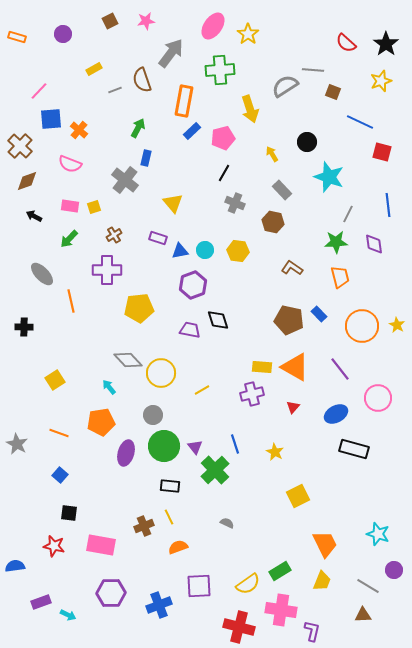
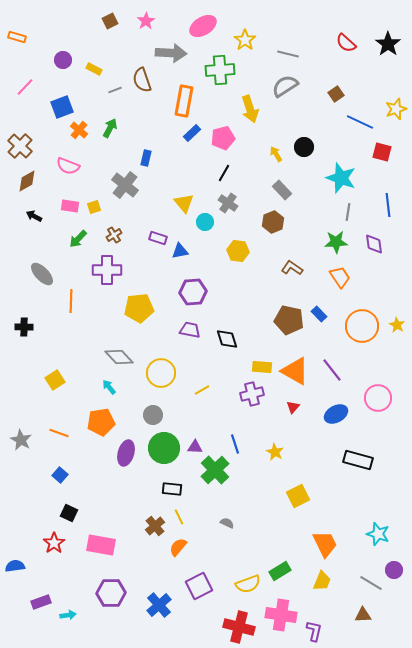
pink star at (146, 21): rotated 24 degrees counterclockwise
pink ellipse at (213, 26): moved 10 px left; rotated 24 degrees clockwise
purple circle at (63, 34): moved 26 px down
yellow star at (248, 34): moved 3 px left, 6 px down
black star at (386, 44): moved 2 px right
gray arrow at (171, 53): rotated 56 degrees clockwise
yellow rectangle at (94, 69): rotated 56 degrees clockwise
gray line at (313, 70): moved 25 px left, 16 px up; rotated 10 degrees clockwise
yellow star at (381, 81): moved 15 px right, 28 px down
pink line at (39, 91): moved 14 px left, 4 px up
brown square at (333, 92): moved 3 px right, 2 px down; rotated 35 degrees clockwise
blue square at (51, 119): moved 11 px right, 12 px up; rotated 15 degrees counterclockwise
green arrow at (138, 128): moved 28 px left
blue rectangle at (192, 131): moved 2 px down
black circle at (307, 142): moved 3 px left, 5 px down
yellow arrow at (272, 154): moved 4 px right
pink semicircle at (70, 164): moved 2 px left, 2 px down
cyan star at (329, 177): moved 12 px right, 1 px down
gray cross at (125, 180): moved 5 px down
brown diamond at (27, 181): rotated 10 degrees counterclockwise
yellow triangle at (173, 203): moved 11 px right
gray cross at (235, 203): moved 7 px left; rotated 12 degrees clockwise
gray line at (348, 214): moved 2 px up; rotated 18 degrees counterclockwise
brown hexagon at (273, 222): rotated 25 degrees clockwise
green arrow at (69, 239): moved 9 px right
cyan circle at (205, 250): moved 28 px up
orange trapezoid at (340, 277): rotated 20 degrees counterclockwise
purple hexagon at (193, 285): moved 7 px down; rotated 16 degrees clockwise
orange line at (71, 301): rotated 15 degrees clockwise
black diamond at (218, 320): moved 9 px right, 19 px down
gray diamond at (128, 360): moved 9 px left, 3 px up
orange triangle at (295, 367): moved 4 px down
purple line at (340, 369): moved 8 px left, 1 px down
gray star at (17, 444): moved 4 px right, 4 px up
green circle at (164, 446): moved 2 px down
purple triangle at (195, 447): rotated 49 degrees counterclockwise
black rectangle at (354, 449): moved 4 px right, 11 px down
black rectangle at (170, 486): moved 2 px right, 3 px down
black square at (69, 513): rotated 18 degrees clockwise
yellow line at (169, 517): moved 10 px right
brown cross at (144, 526): moved 11 px right; rotated 18 degrees counterclockwise
red star at (54, 546): moved 3 px up; rotated 25 degrees clockwise
orange semicircle at (178, 547): rotated 30 degrees counterclockwise
yellow semicircle at (248, 584): rotated 15 degrees clockwise
purple square at (199, 586): rotated 24 degrees counterclockwise
gray line at (368, 586): moved 3 px right, 3 px up
blue cross at (159, 605): rotated 20 degrees counterclockwise
pink cross at (281, 610): moved 5 px down
cyan arrow at (68, 615): rotated 35 degrees counterclockwise
purple L-shape at (312, 631): moved 2 px right
